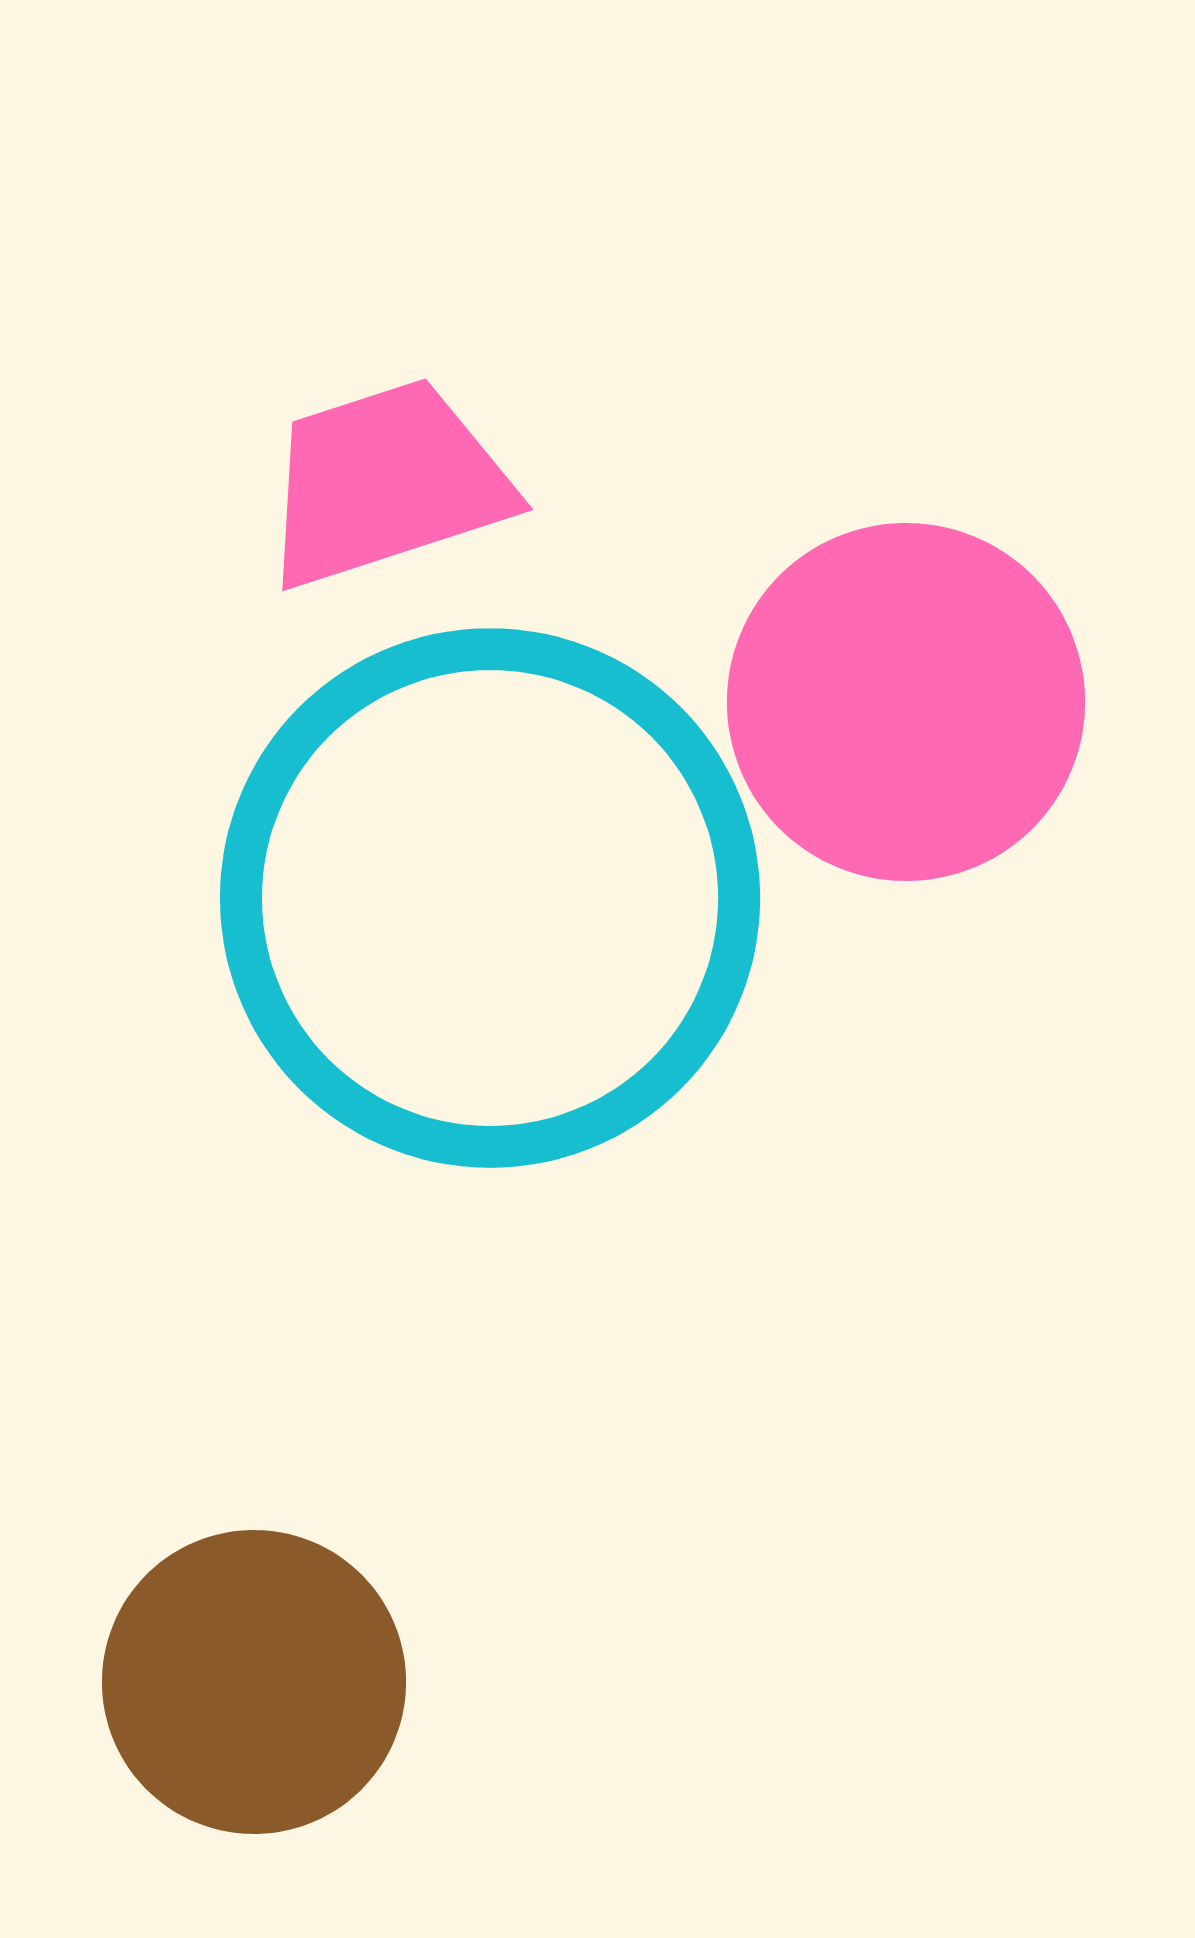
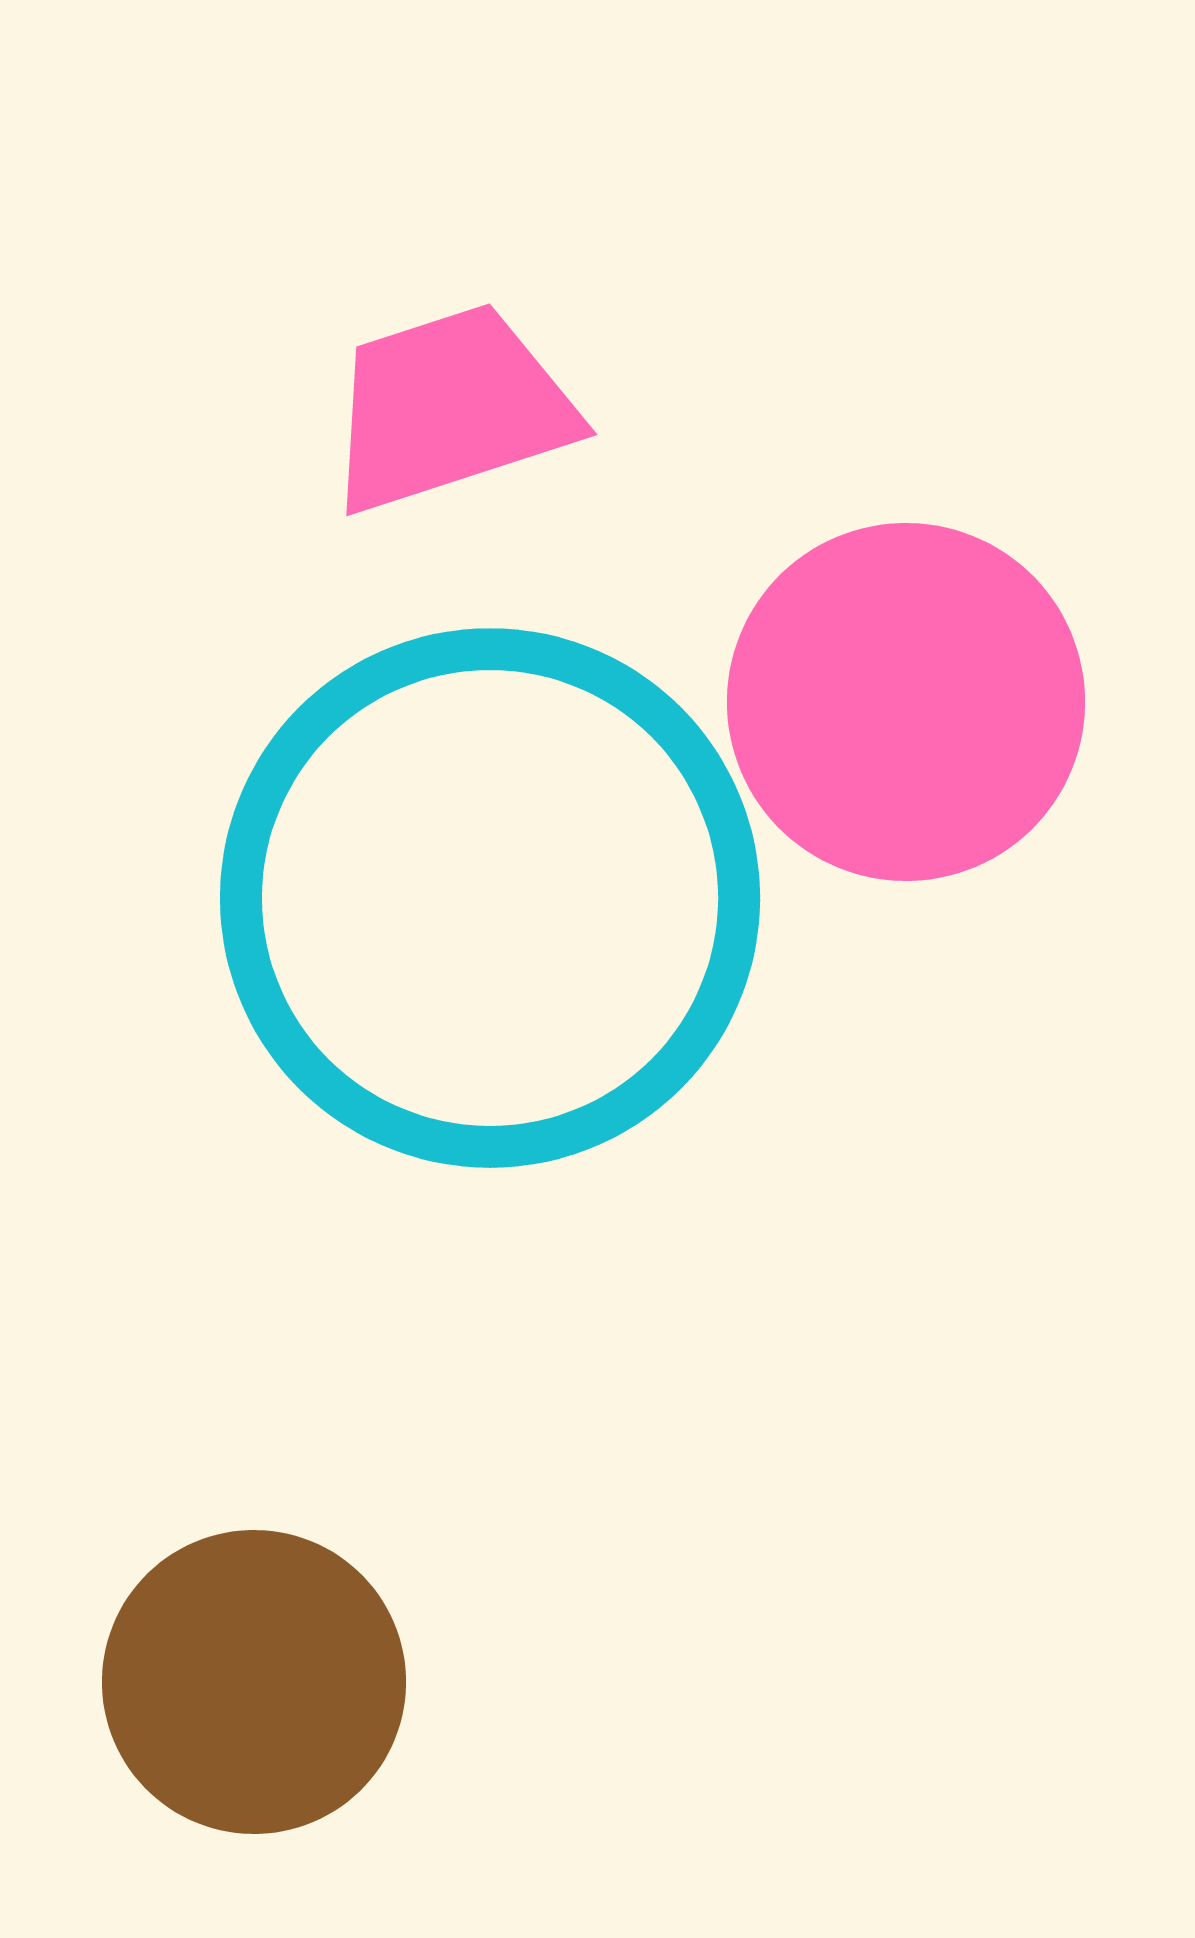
pink trapezoid: moved 64 px right, 75 px up
